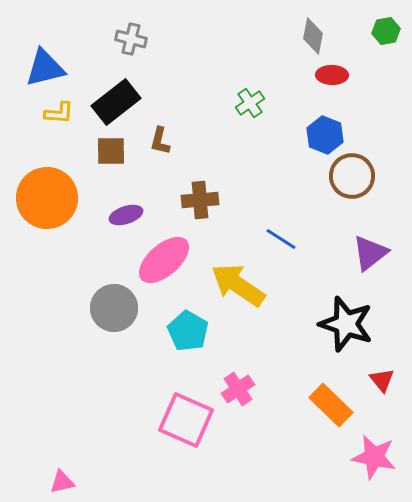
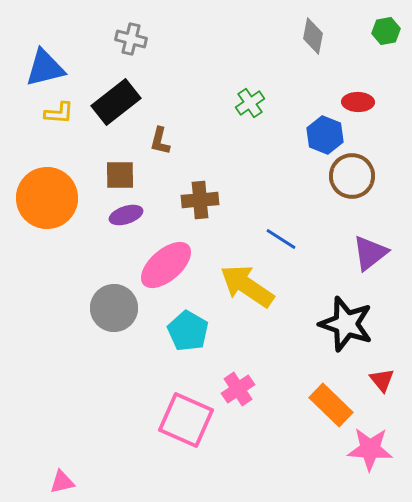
red ellipse: moved 26 px right, 27 px down
brown square: moved 9 px right, 24 px down
pink ellipse: moved 2 px right, 5 px down
yellow arrow: moved 9 px right, 1 px down
pink star: moved 4 px left, 8 px up; rotated 9 degrees counterclockwise
